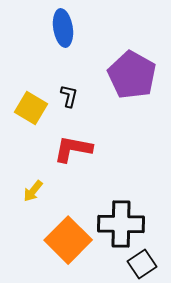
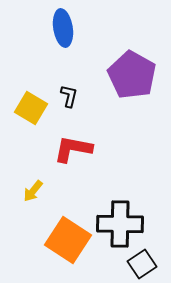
black cross: moved 1 px left
orange square: rotated 12 degrees counterclockwise
